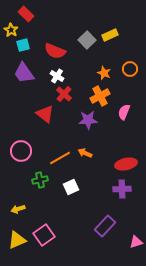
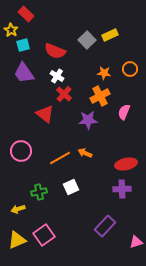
orange star: rotated 16 degrees counterclockwise
green cross: moved 1 px left, 12 px down
